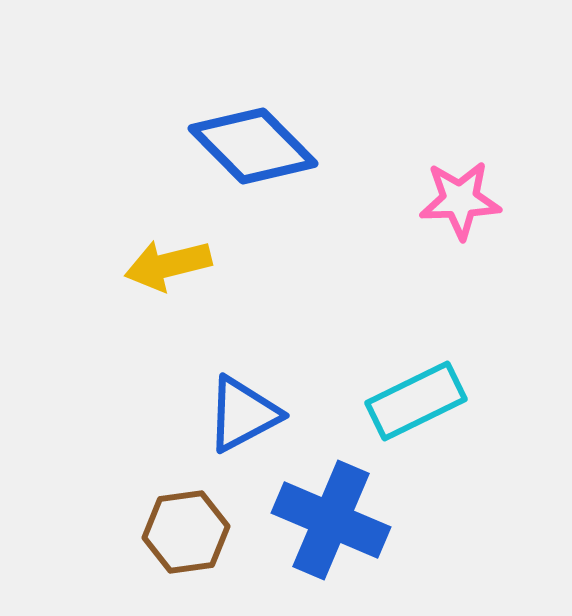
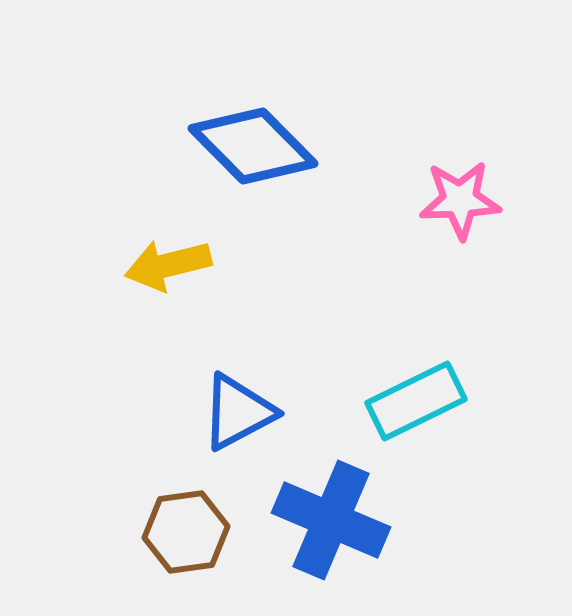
blue triangle: moved 5 px left, 2 px up
